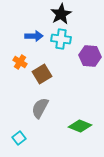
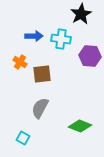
black star: moved 20 px right
brown square: rotated 24 degrees clockwise
cyan square: moved 4 px right; rotated 24 degrees counterclockwise
